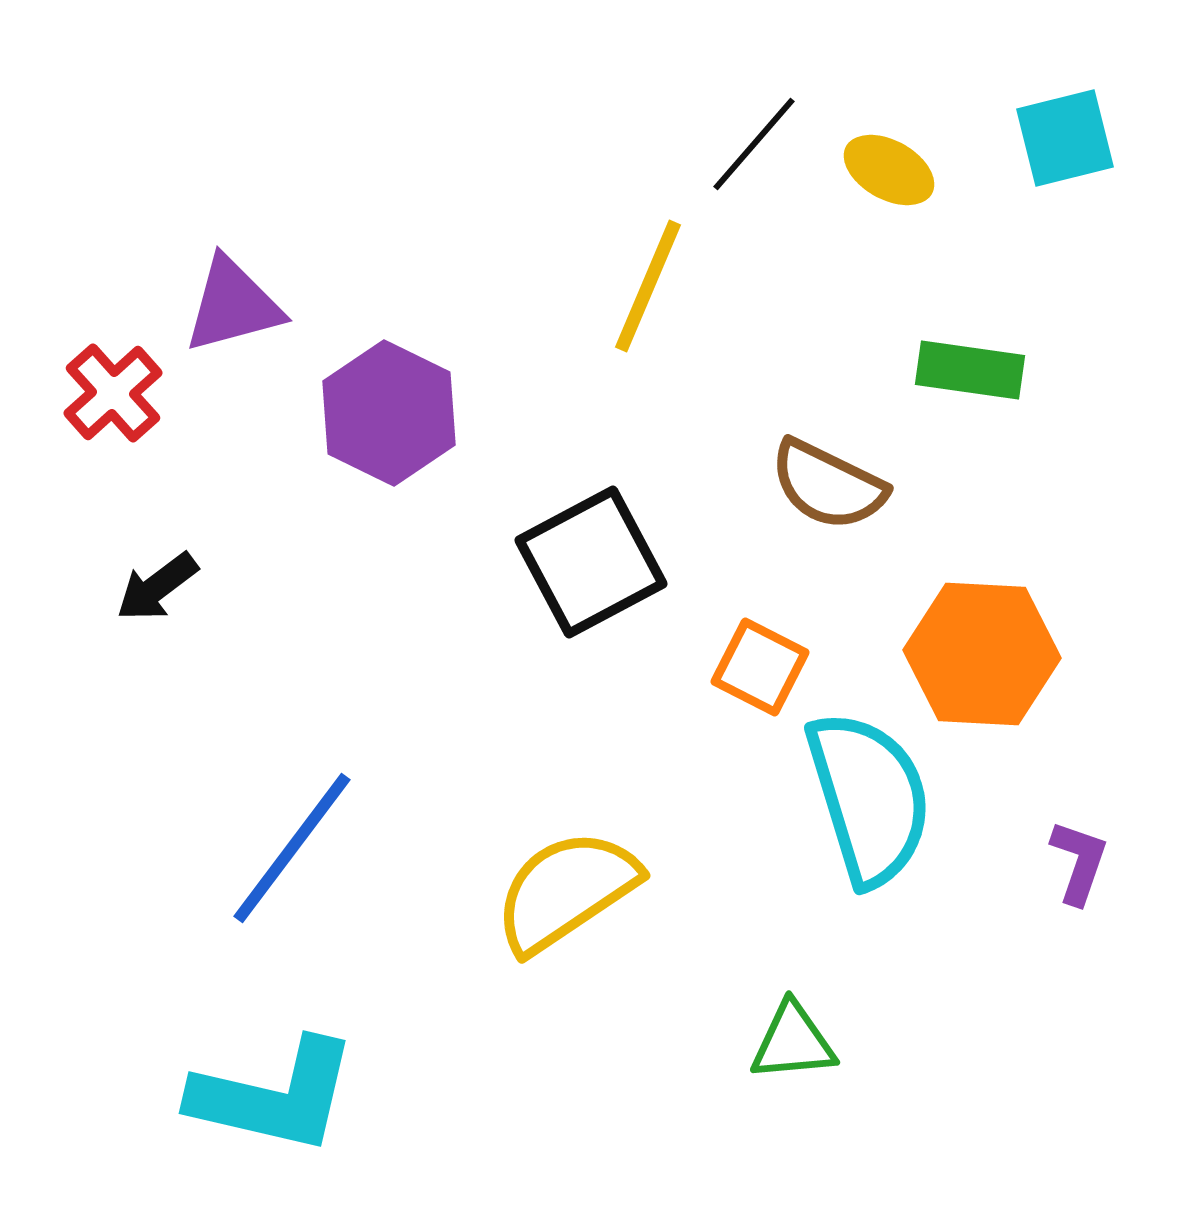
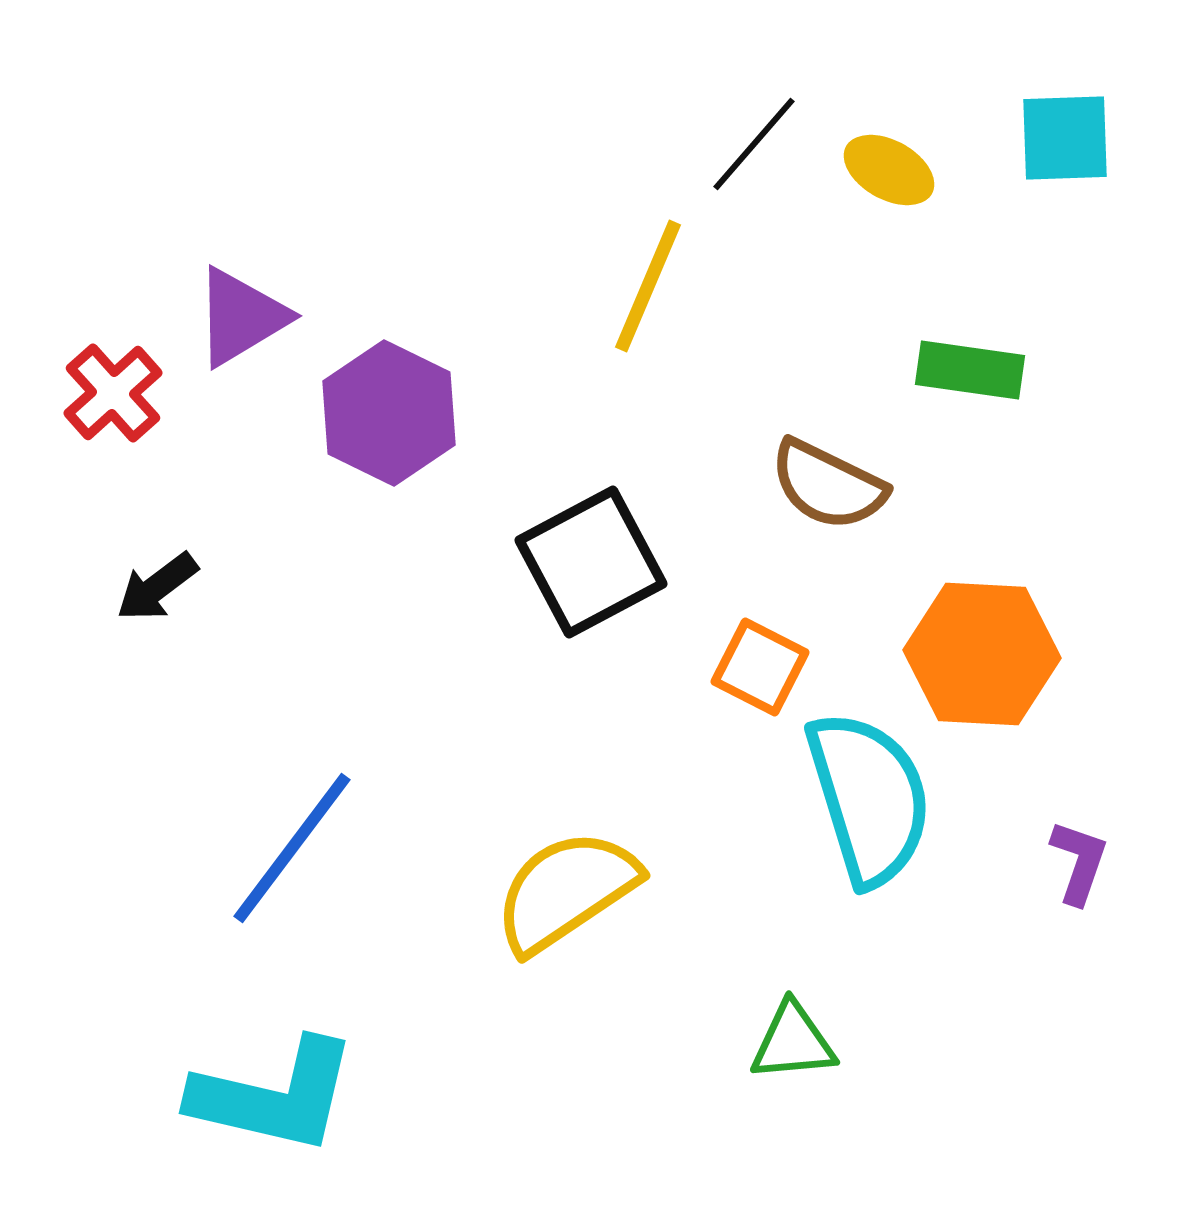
cyan square: rotated 12 degrees clockwise
purple triangle: moved 8 px right, 12 px down; rotated 16 degrees counterclockwise
